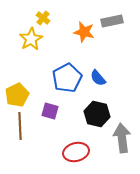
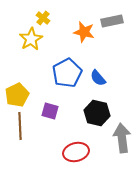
blue pentagon: moved 5 px up
black hexagon: moved 1 px up
